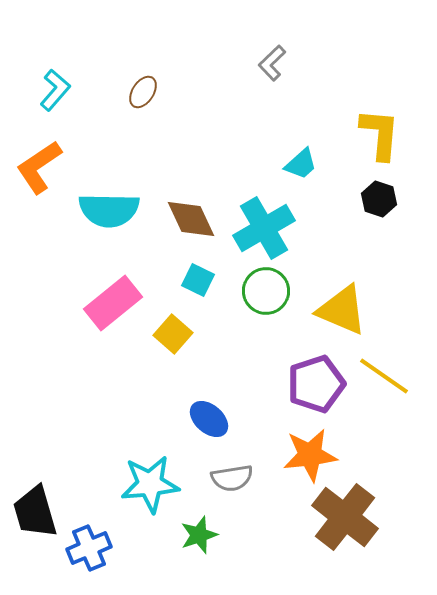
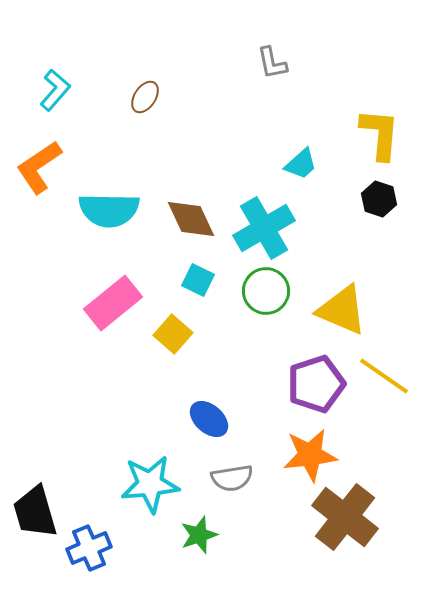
gray L-shape: rotated 57 degrees counterclockwise
brown ellipse: moved 2 px right, 5 px down
